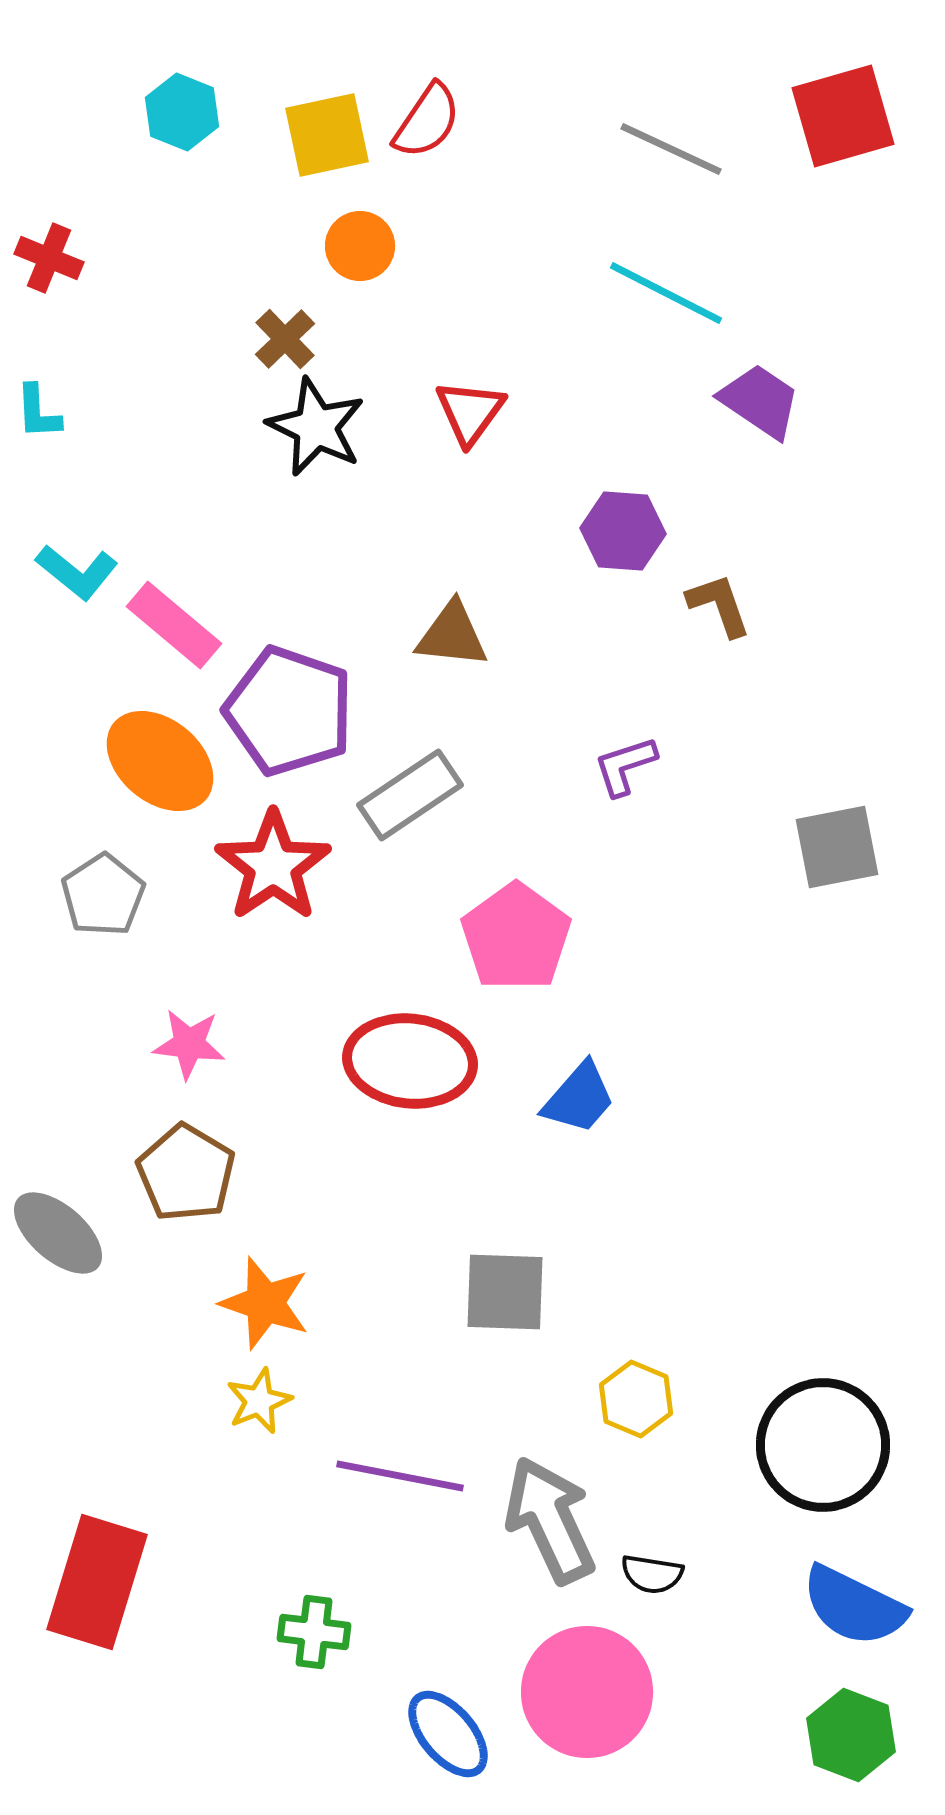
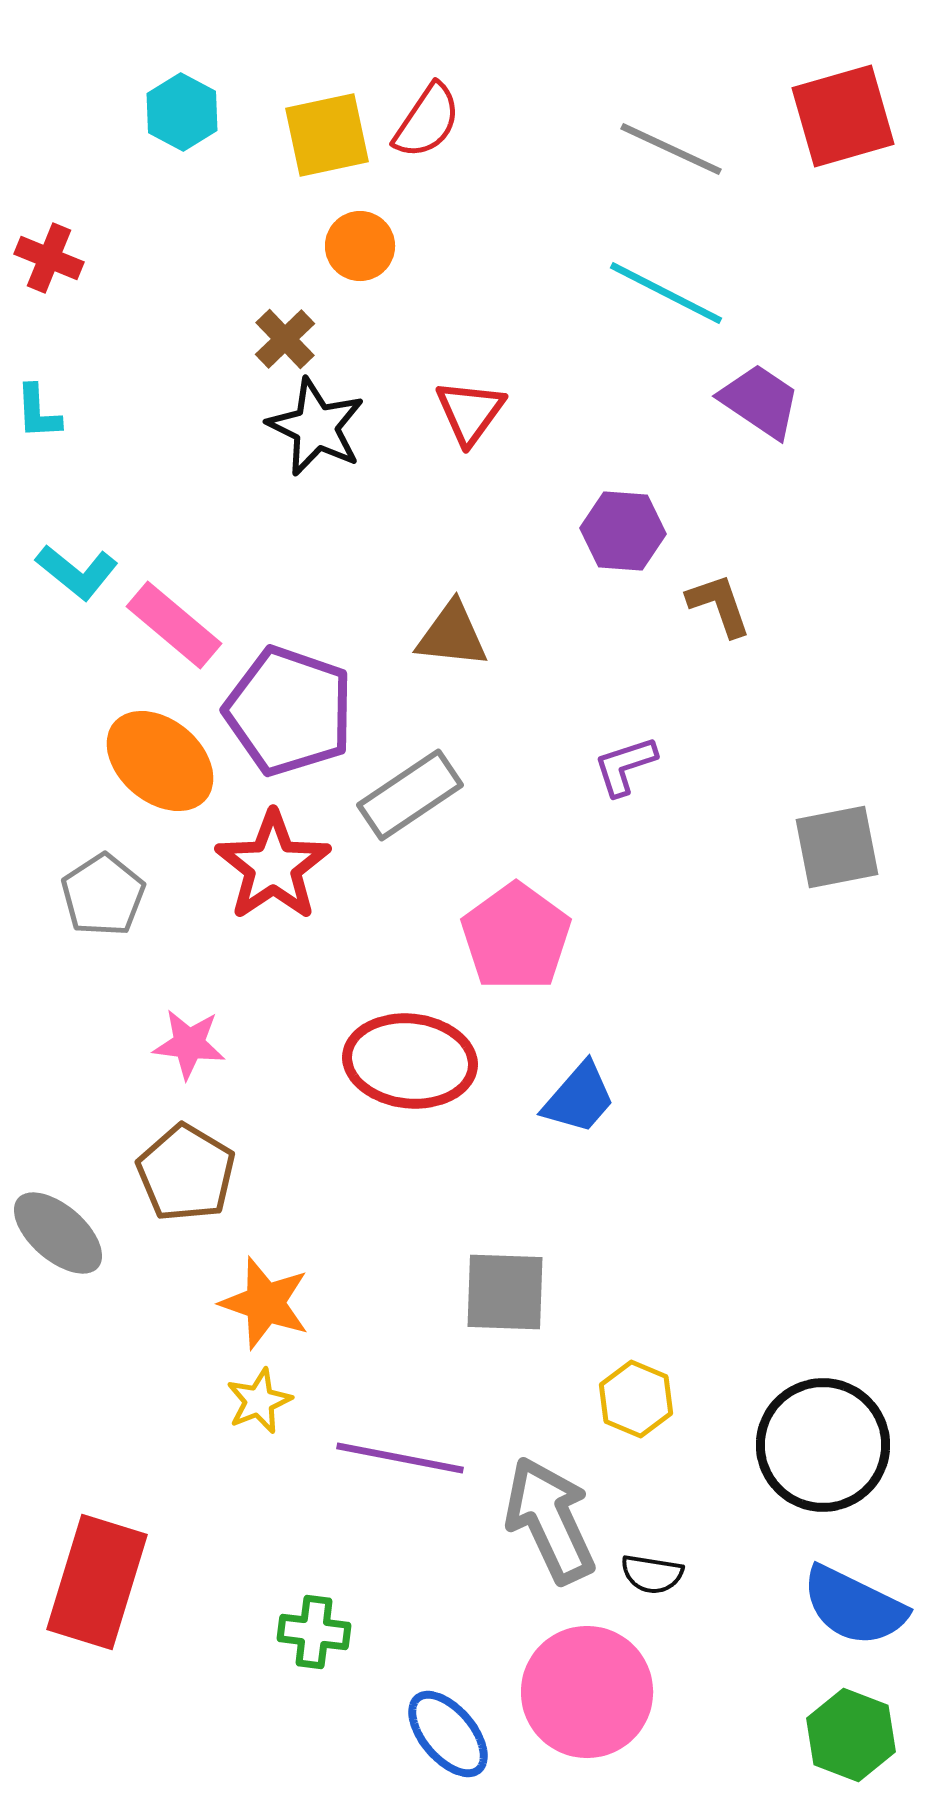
cyan hexagon at (182, 112): rotated 6 degrees clockwise
purple line at (400, 1476): moved 18 px up
